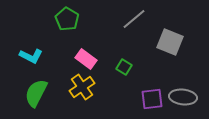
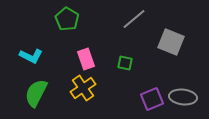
gray square: moved 1 px right
pink rectangle: rotated 35 degrees clockwise
green square: moved 1 px right, 4 px up; rotated 21 degrees counterclockwise
yellow cross: moved 1 px right, 1 px down
purple square: rotated 15 degrees counterclockwise
